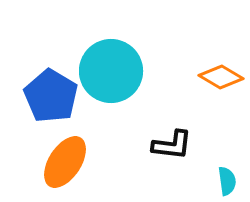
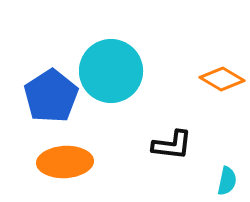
orange diamond: moved 1 px right, 2 px down
blue pentagon: rotated 8 degrees clockwise
orange ellipse: rotated 54 degrees clockwise
cyan semicircle: rotated 20 degrees clockwise
